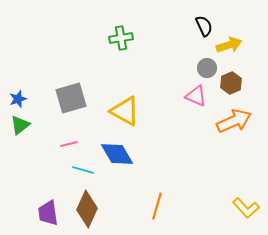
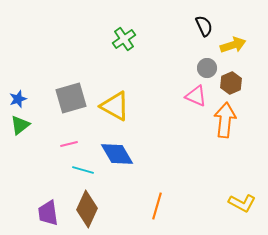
green cross: moved 3 px right, 1 px down; rotated 25 degrees counterclockwise
yellow arrow: moved 4 px right
yellow triangle: moved 10 px left, 5 px up
orange arrow: moved 9 px left, 1 px up; rotated 60 degrees counterclockwise
yellow L-shape: moved 4 px left, 5 px up; rotated 20 degrees counterclockwise
